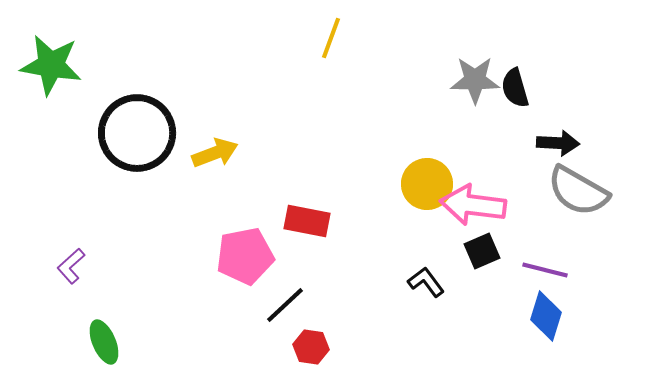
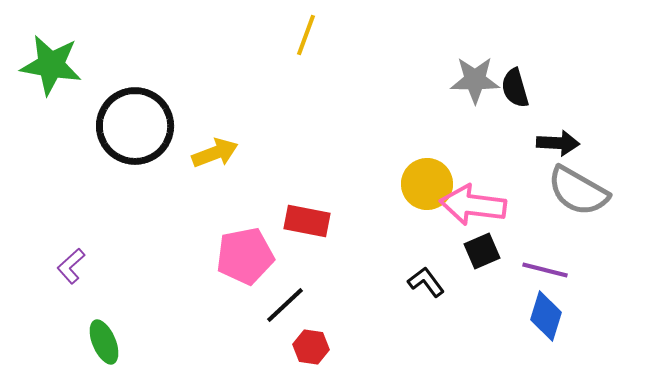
yellow line: moved 25 px left, 3 px up
black circle: moved 2 px left, 7 px up
